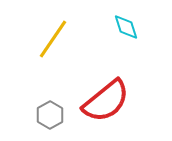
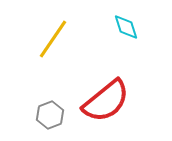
gray hexagon: rotated 8 degrees clockwise
